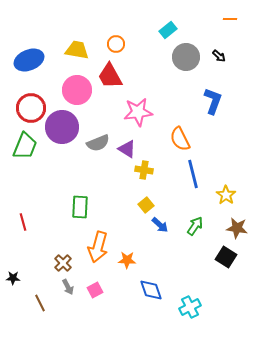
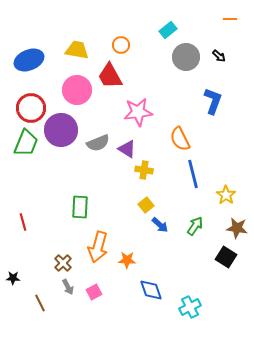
orange circle: moved 5 px right, 1 px down
purple circle: moved 1 px left, 3 px down
green trapezoid: moved 1 px right, 3 px up
pink square: moved 1 px left, 2 px down
